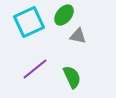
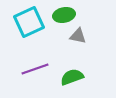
green ellipse: rotated 40 degrees clockwise
purple line: rotated 20 degrees clockwise
green semicircle: rotated 85 degrees counterclockwise
